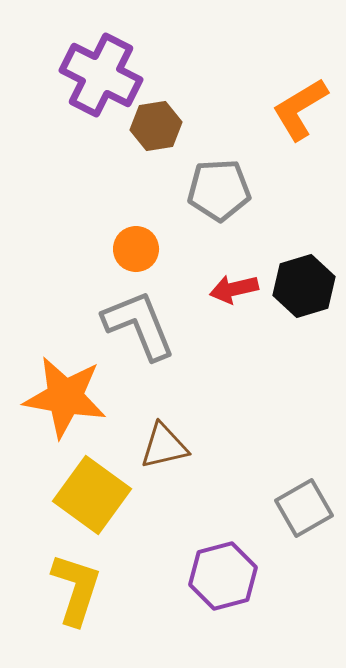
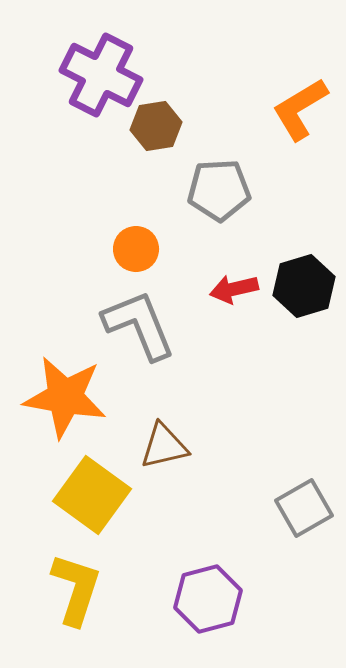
purple hexagon: moved 15 px left, 23 px down
